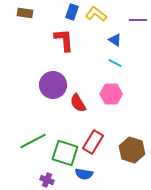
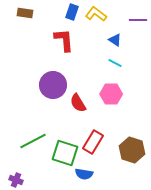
purple cross: moved 31 px left
